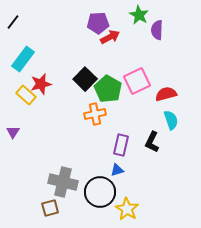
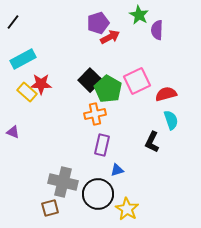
purple pentagon: rotated 15 degrees counterclockwise
cyan rectangle: rotated 25 degrees clockwise
black square: moved 5 px right, 1 px down
red star: rotated 15 degrees clockwise
yellow rectangle: moved 1 px right, 3 px up
purple triangle: rotated 40 degrees counterclockwise
purple rectangle: moved 19 px left
black circle: moved 2 px left, 2 px down
